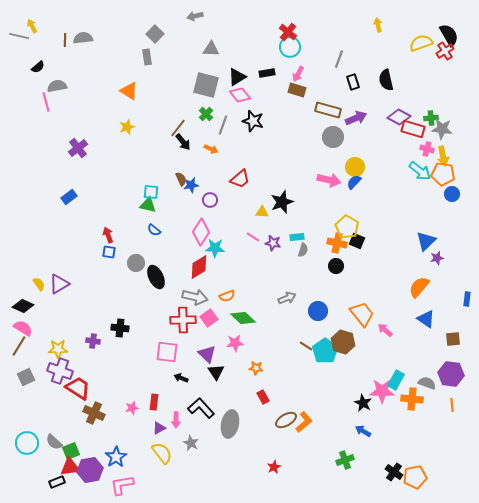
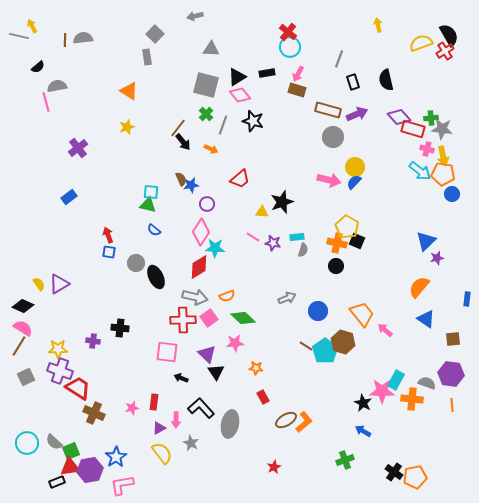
purple diamond at (399, 117): rotated 20 degrees clockwise
purple arrow at (356, 118): moved 1 px right, 4 px up
purple circle at (210, 200): moved 3 px left, 4 px down
